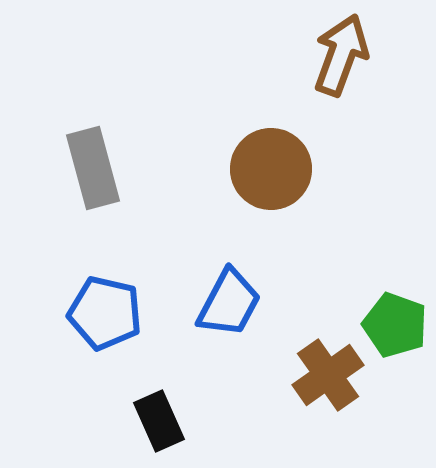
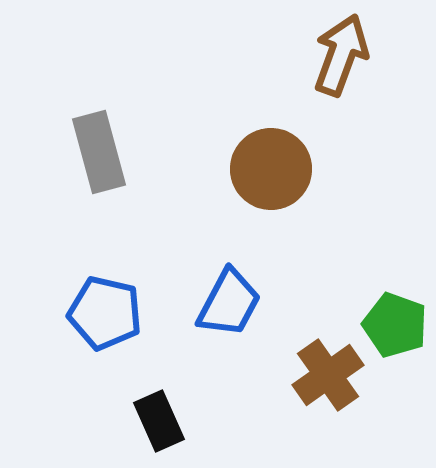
gray rectangle: moved 6 px right, 16 px up
